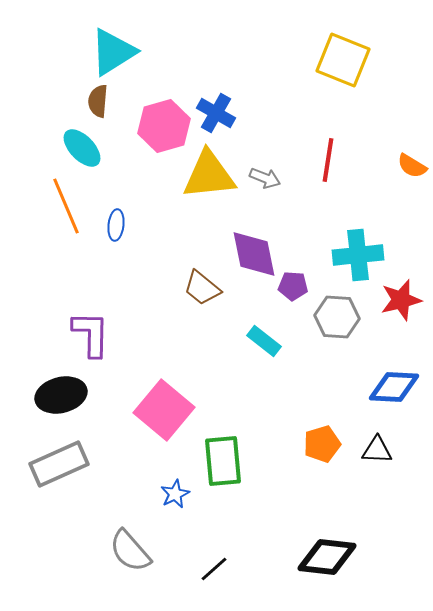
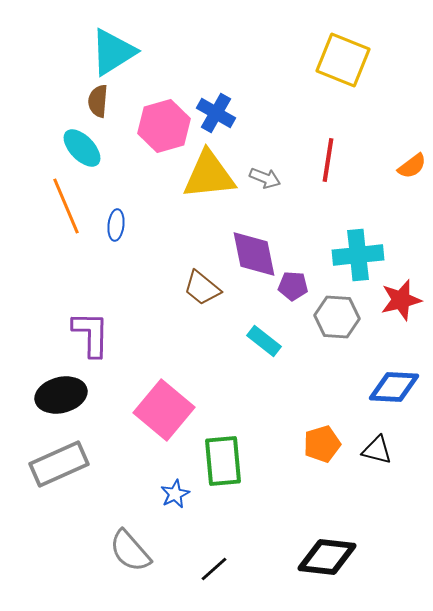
orange semicircle: rotated 68 degrees counterclockwise
black triangle: rotated 12 degrees clockwise
